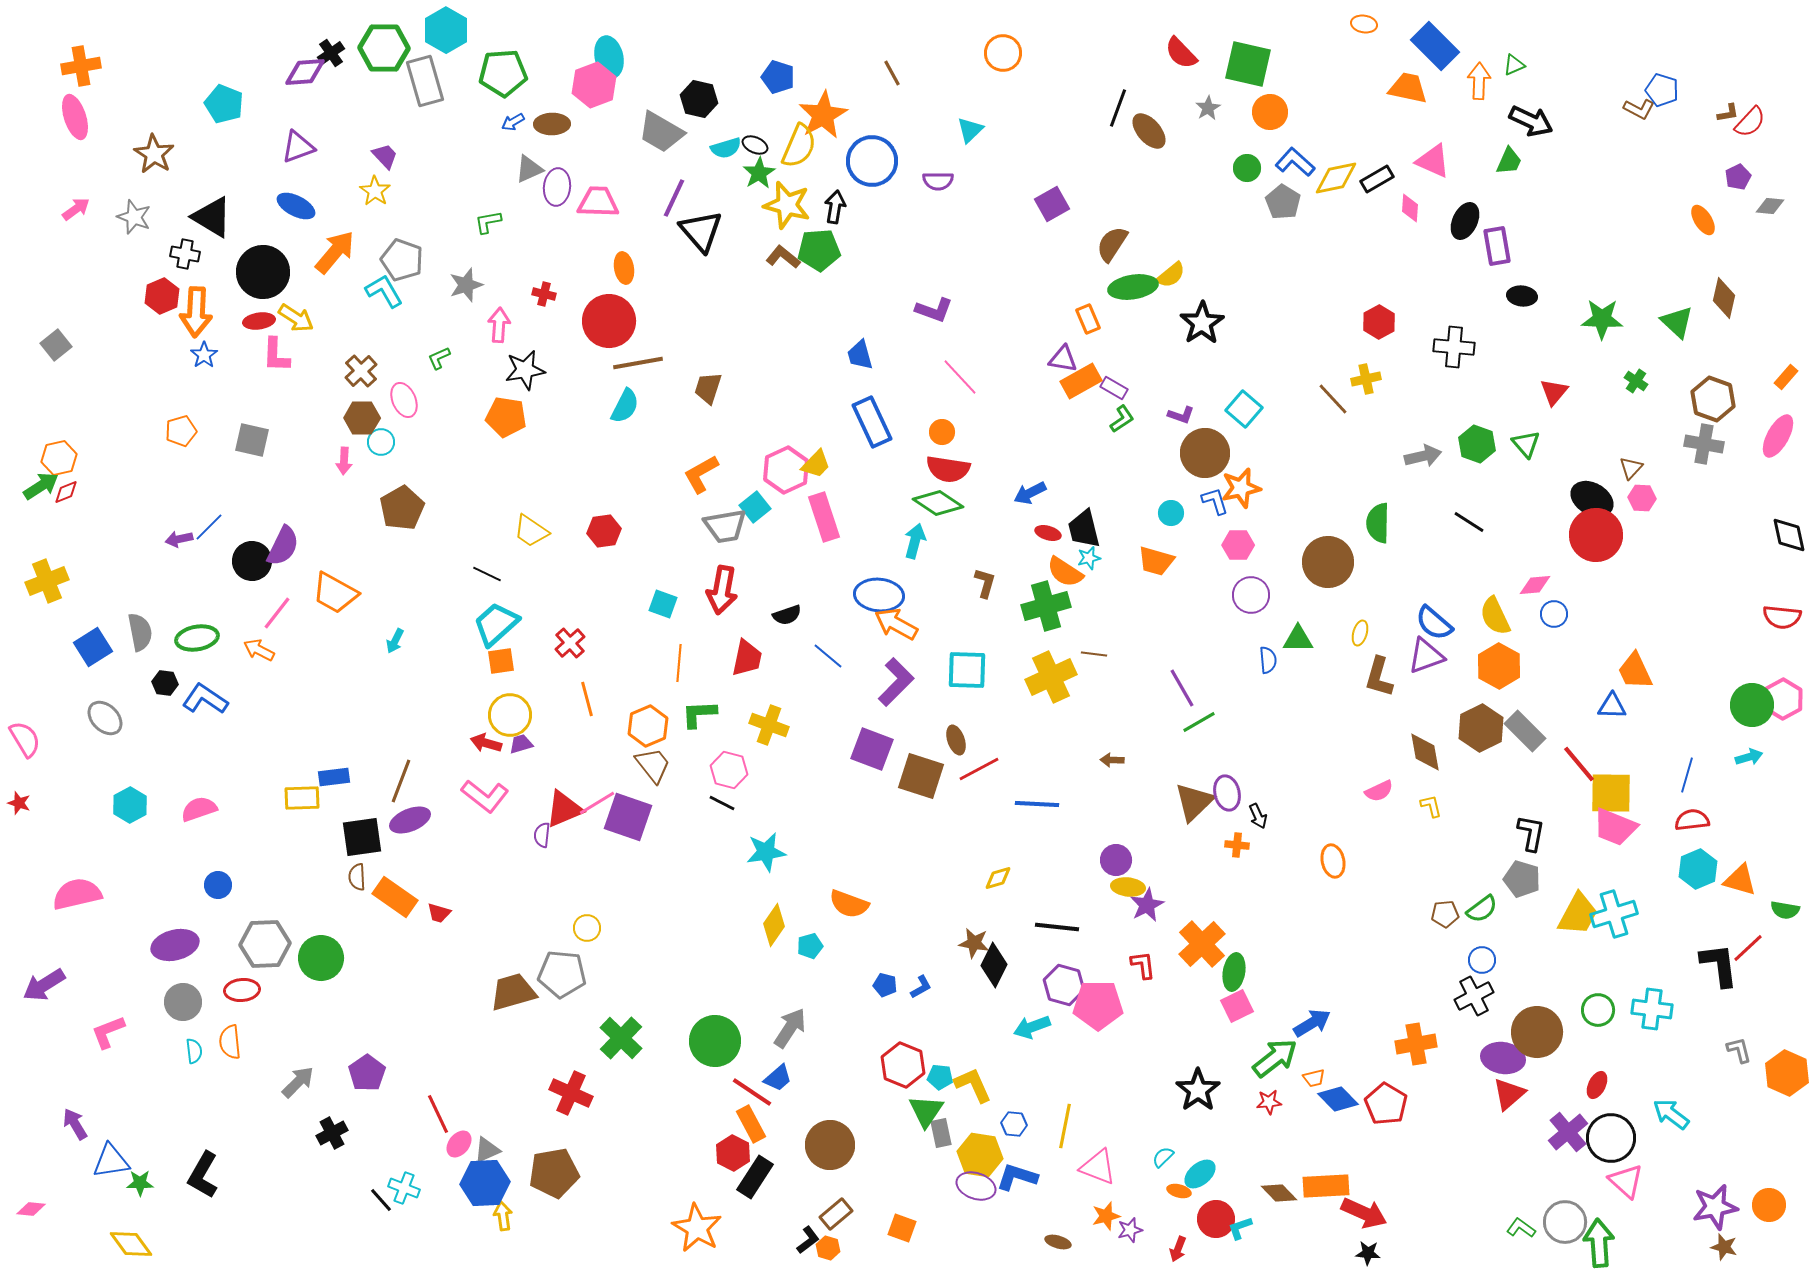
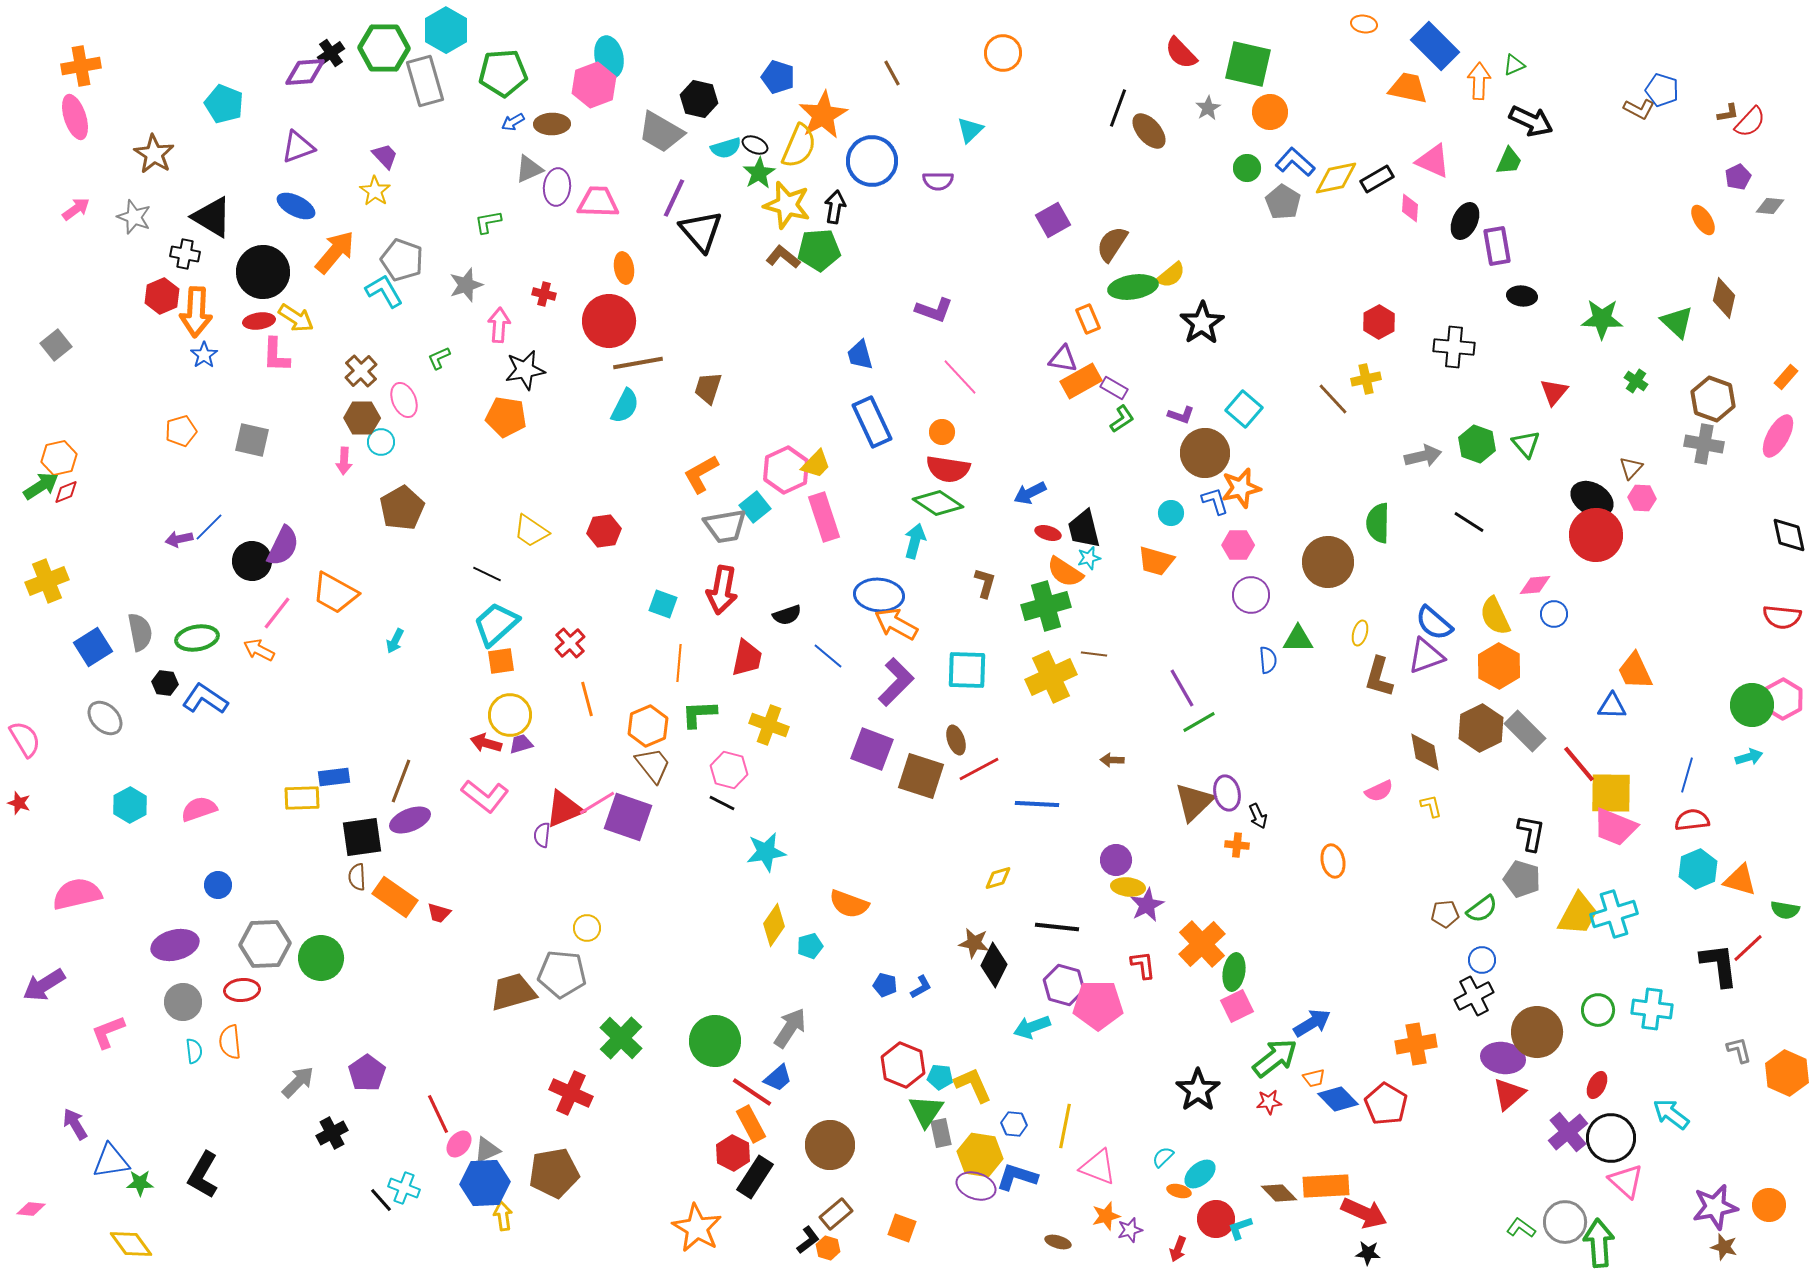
purple square at (1052, 204): moved 1 px right, 16 px down
